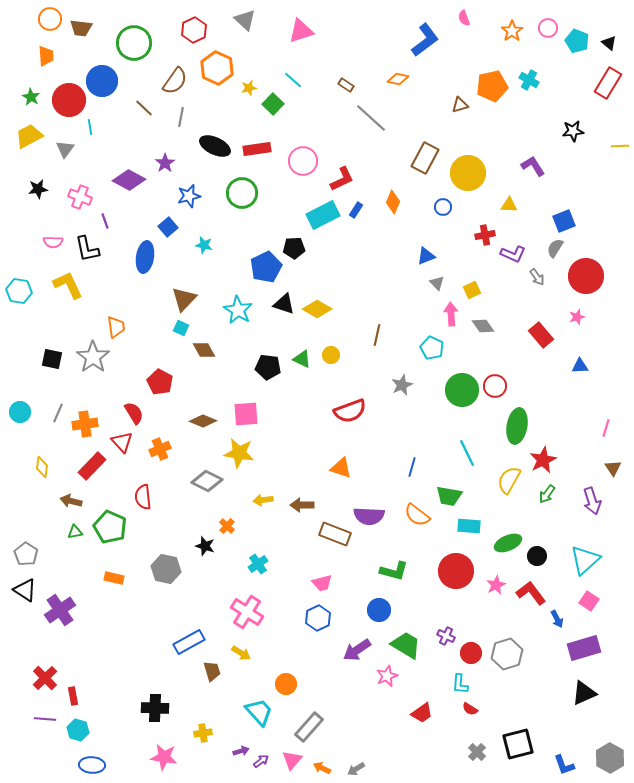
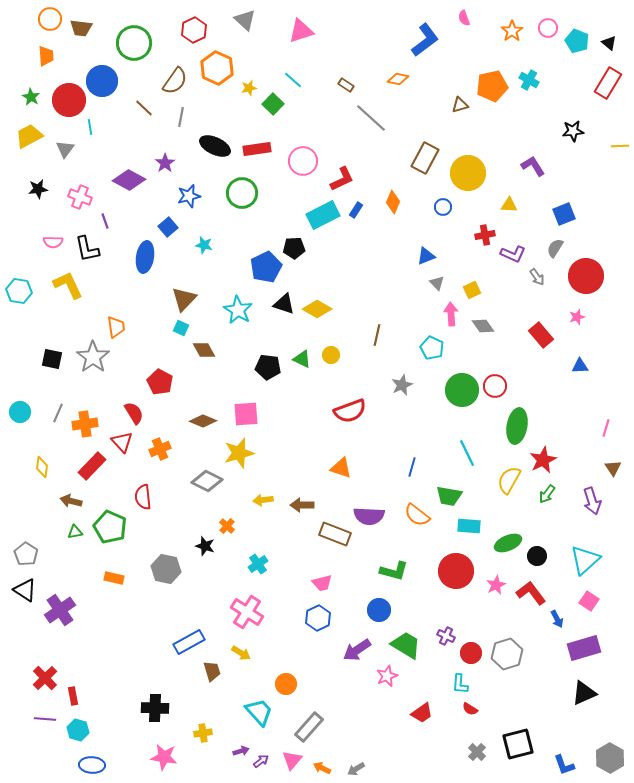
blue square at (564, 221): moved 7 px up
yellow star at (239, 453): rotated 24 degrees counterclockwise
